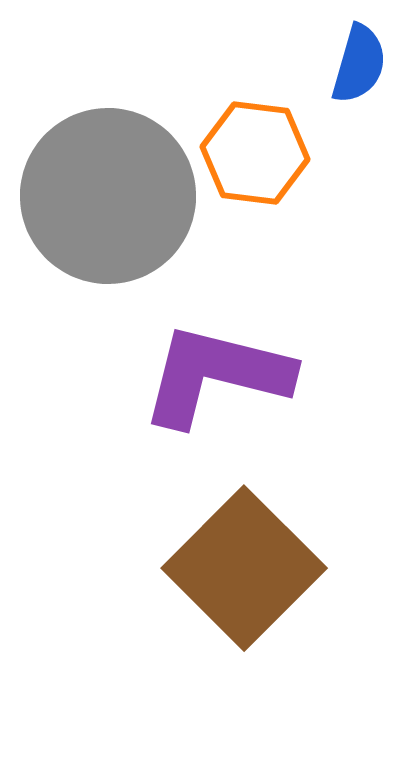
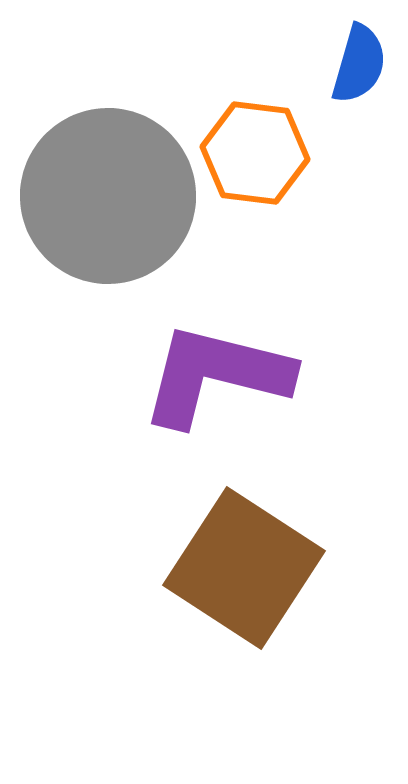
brown square: rotated 12 degrees counterclockwise
